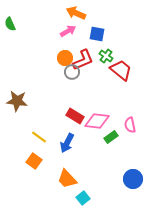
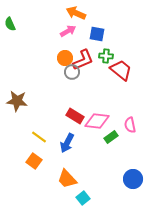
green cross: rotated 32 degrees counterclockwise
